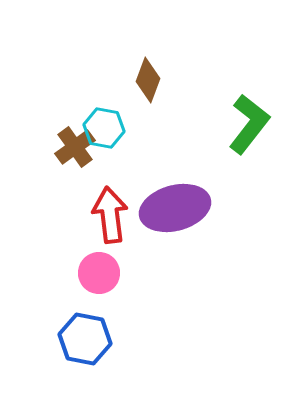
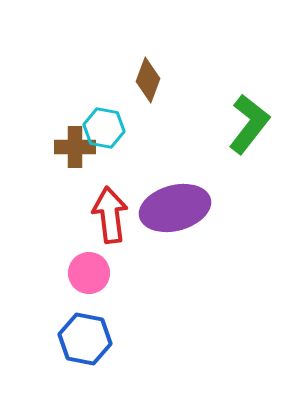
brown cross: rotated 36 degrees clockwise
pink circle: moved 10 px left
